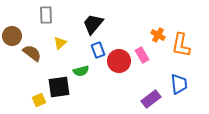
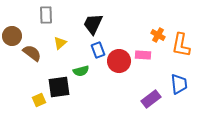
black trapezoid: rotated 15 degrees counterclockwise
pink rectangle: moved 1 px right; rotated 56 degrees counterclockwise
